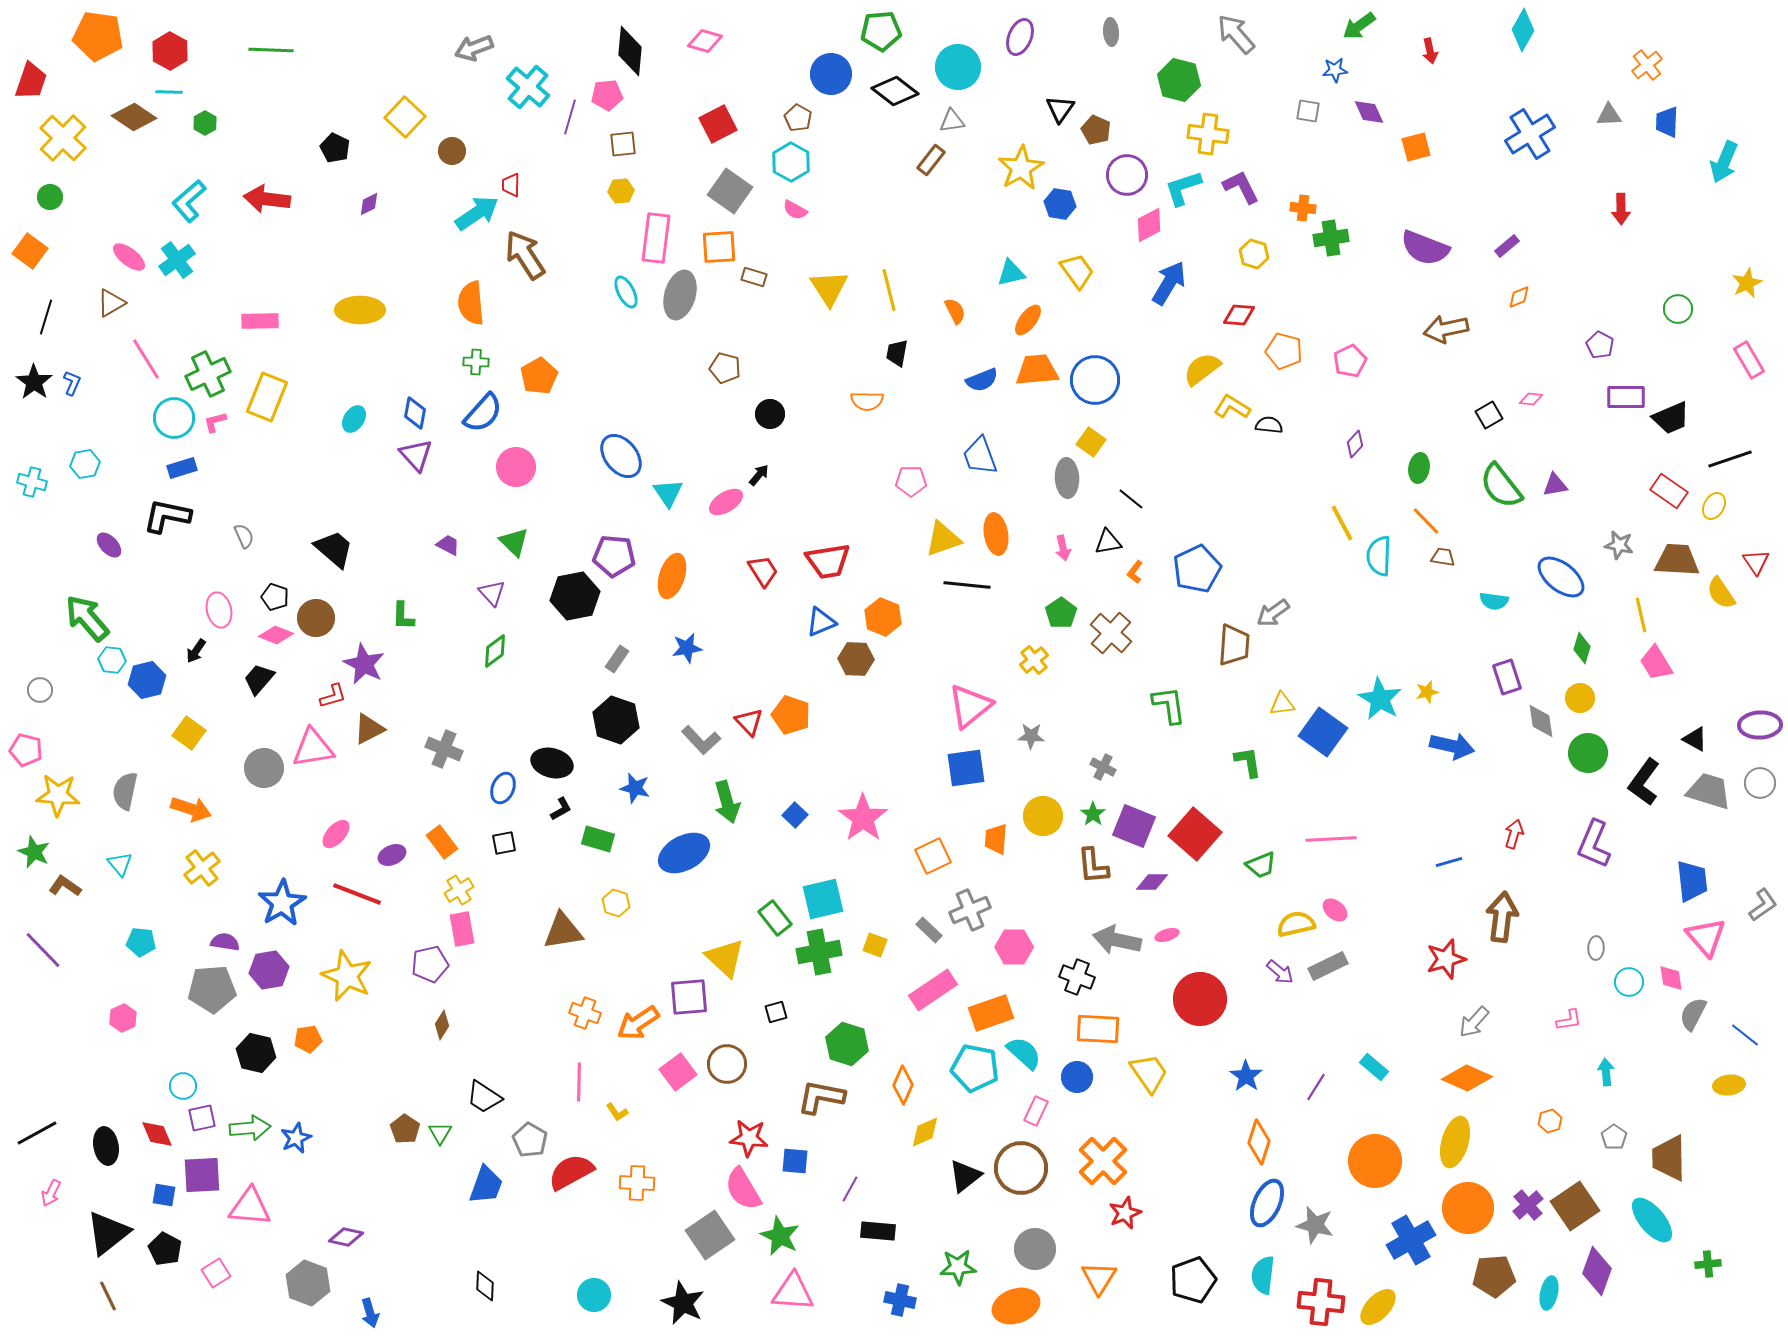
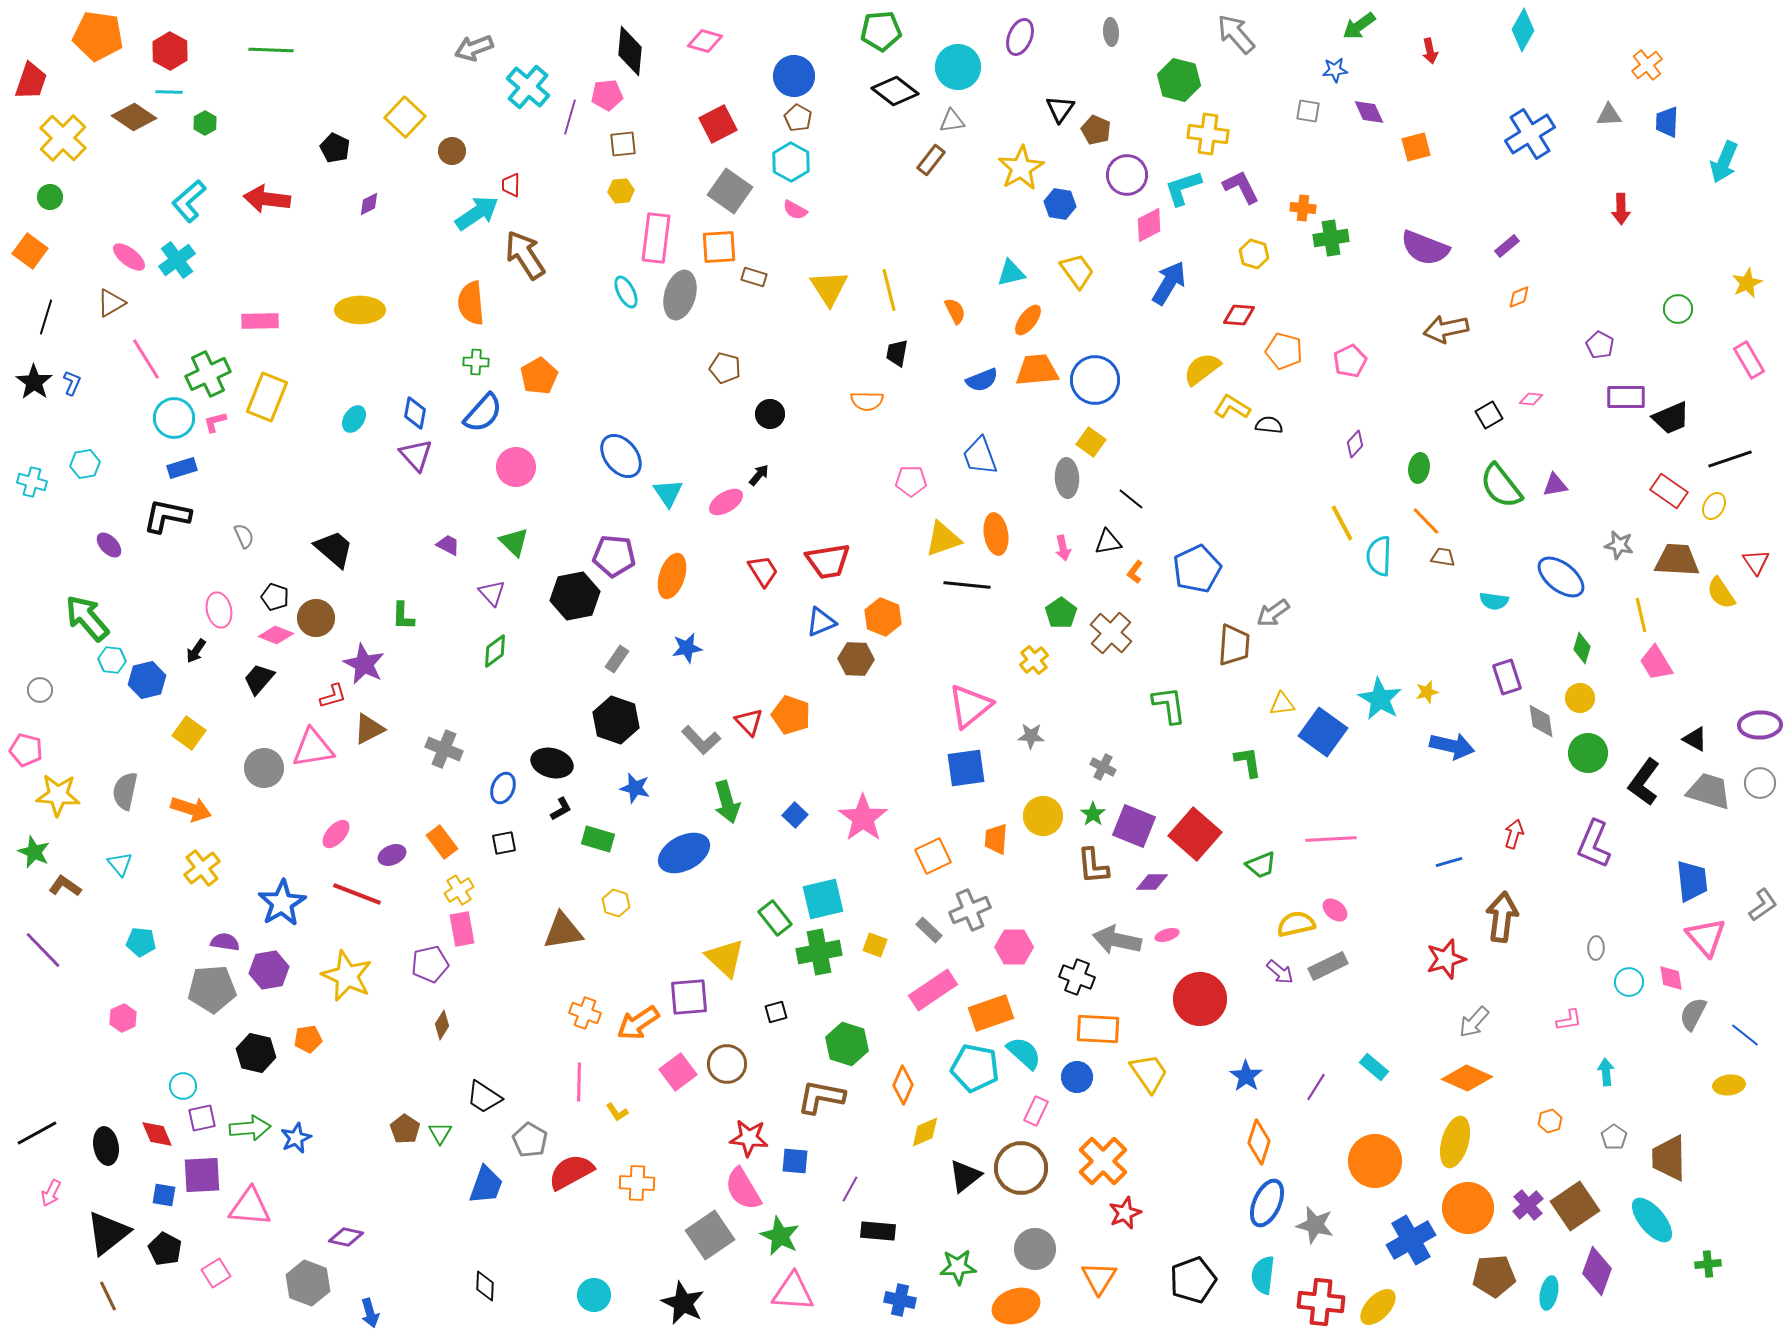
blue circle at (831, 74): moved 37 px left, 2 px down
